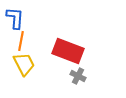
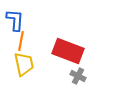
blue L-shape: moved 2 px down
yellow trapezoid: rotated 15 degrees clockwise
